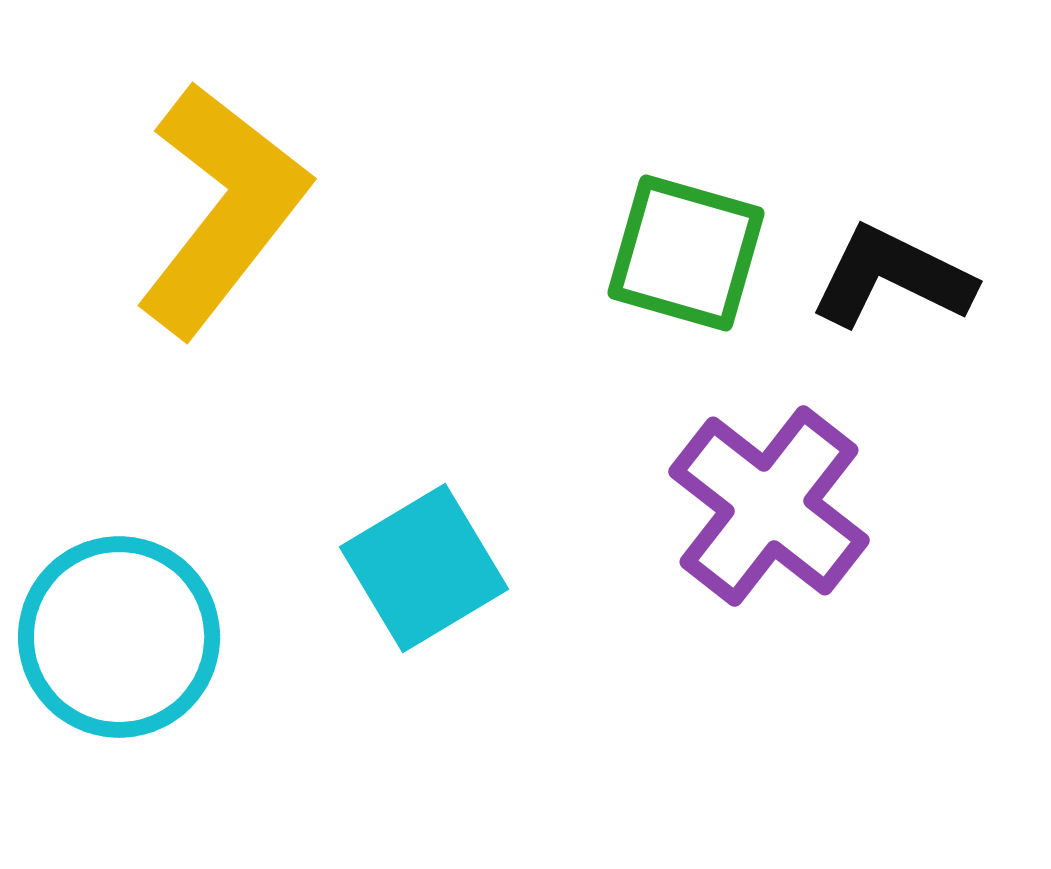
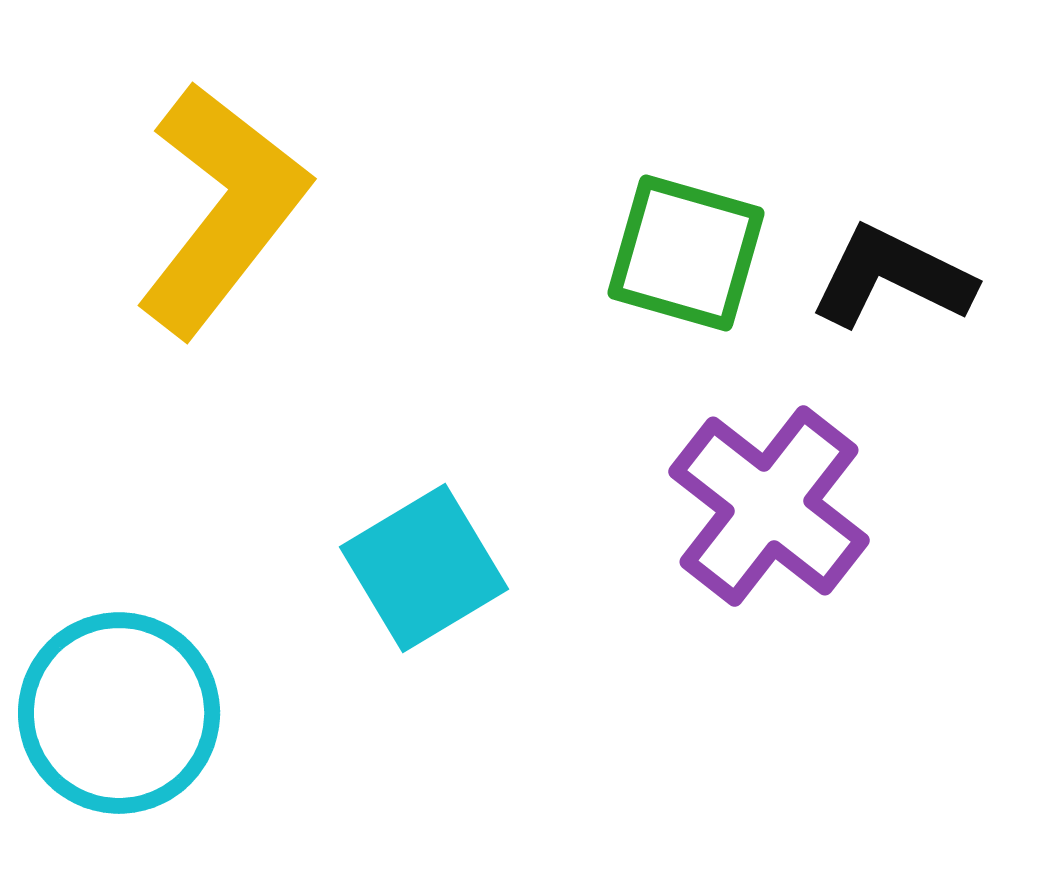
cyan circle: moved 76 px down
